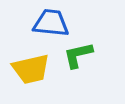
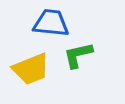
yellow trapezoid: rotated 9 degrees counterclockwise
